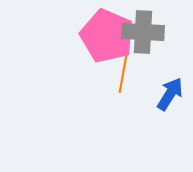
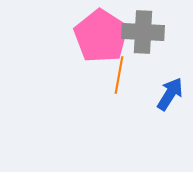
pink pentagon: moved 6 px left; rotated 10 degrees clockwise
orange line: moved 4 px left, 1 px down
